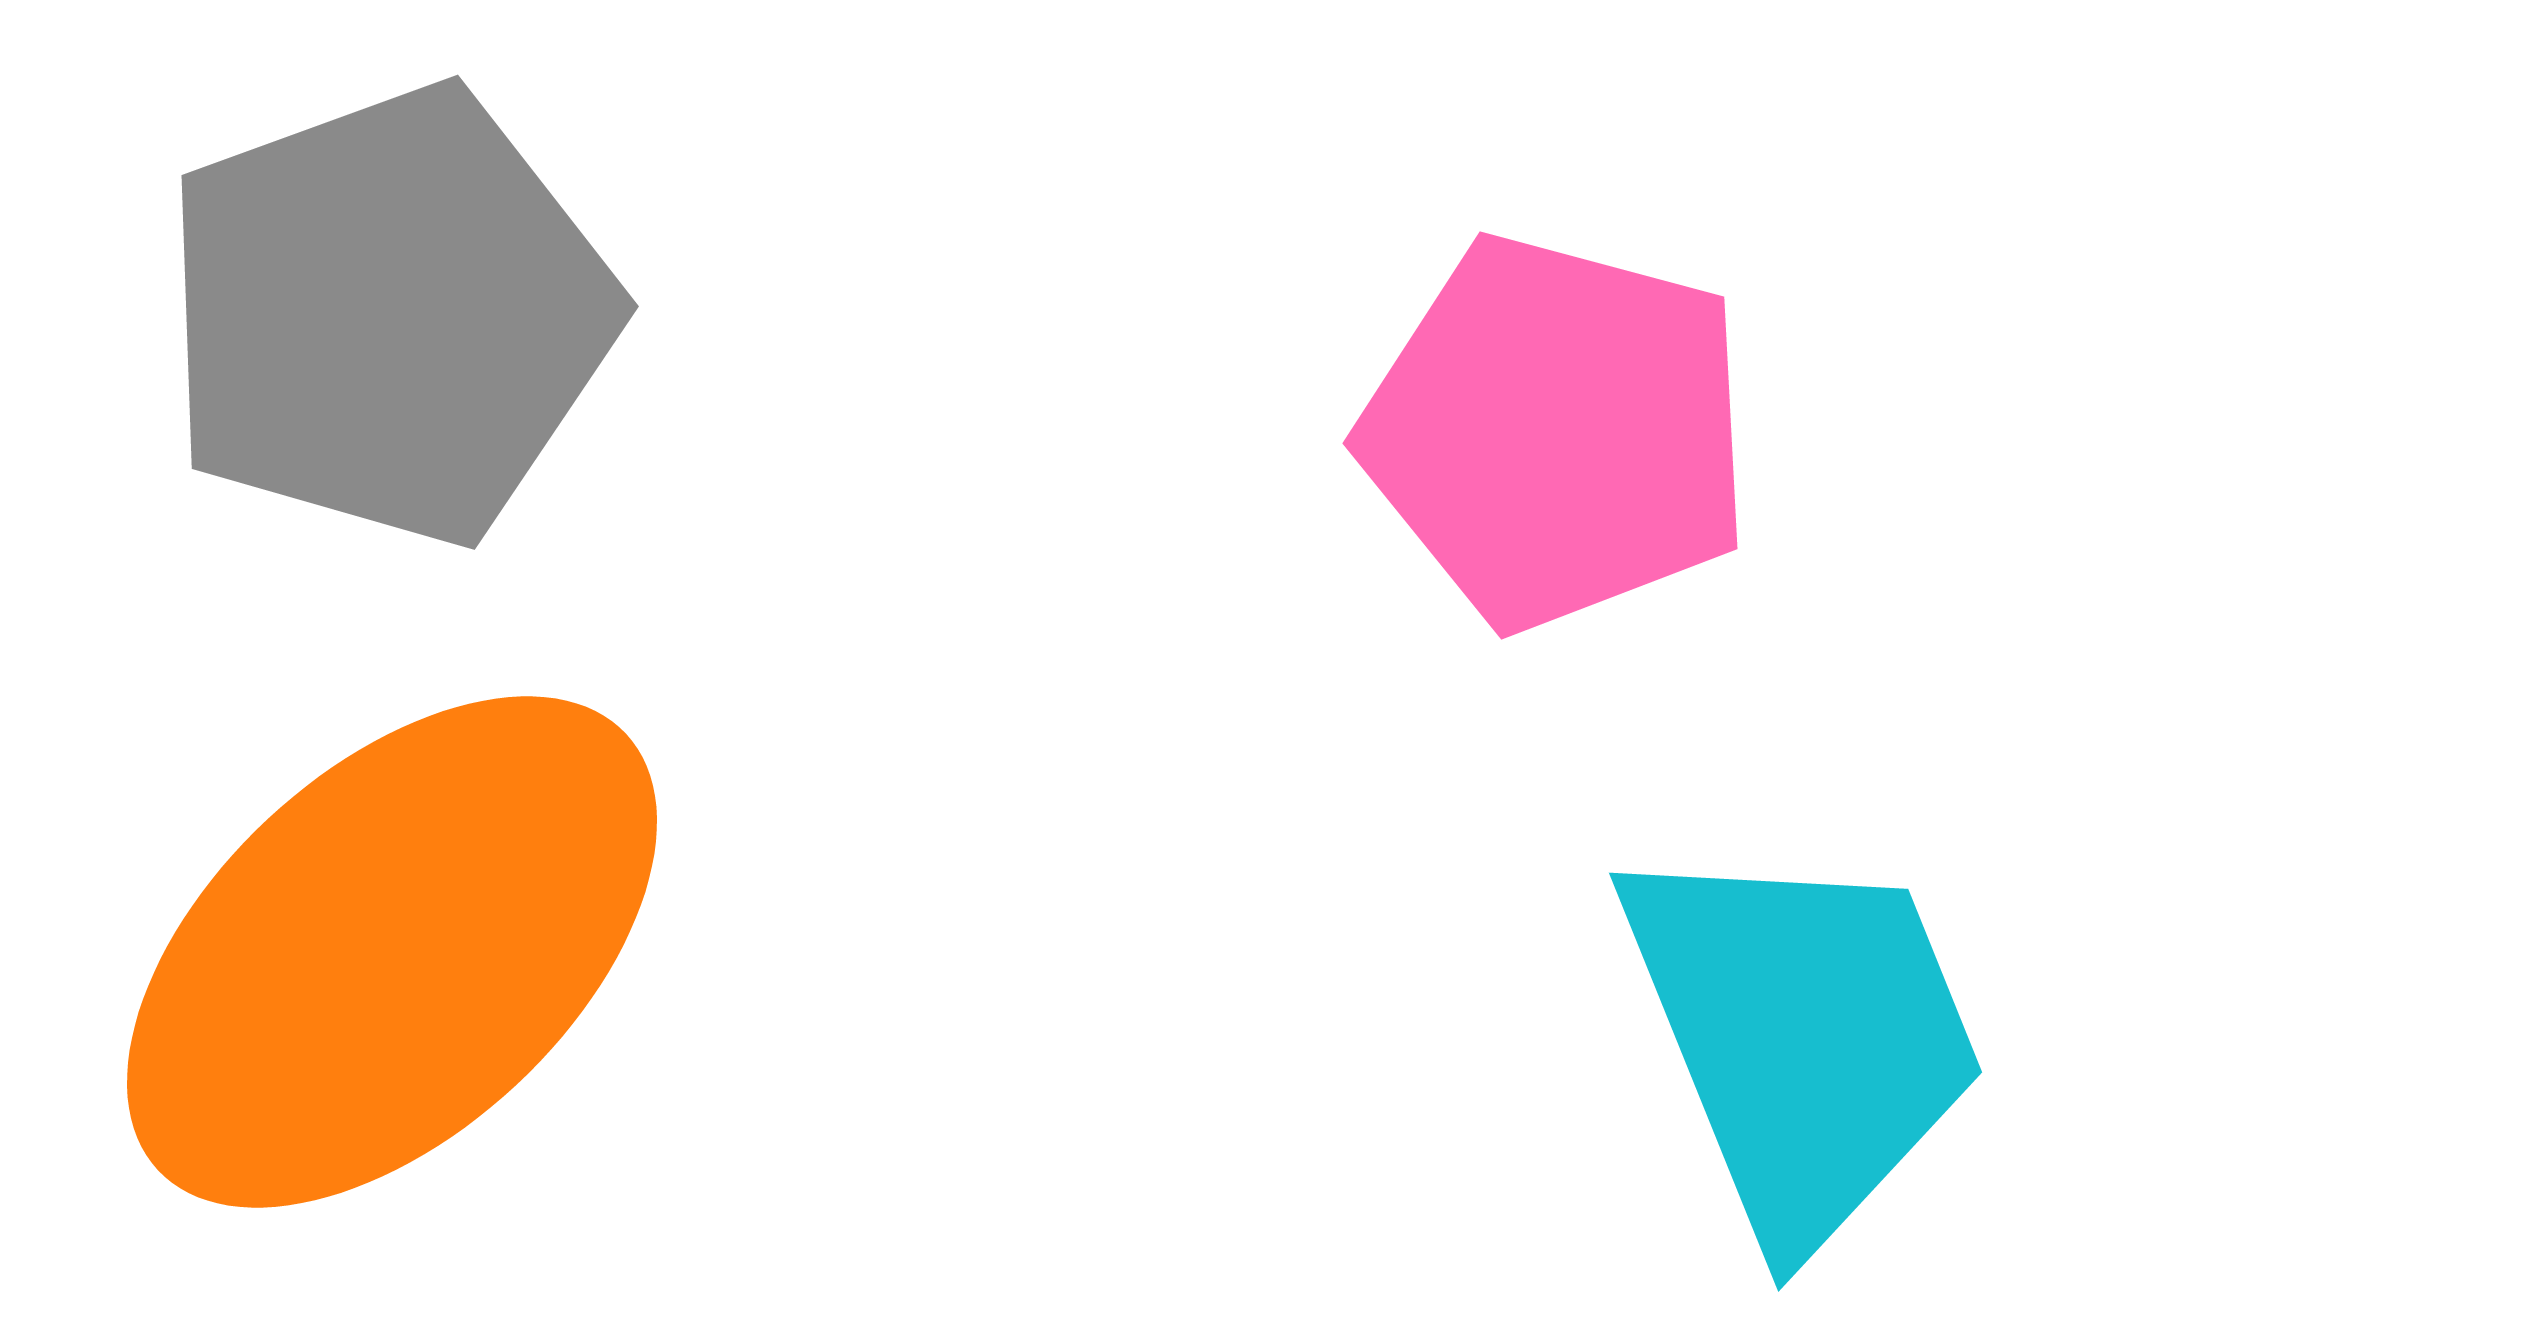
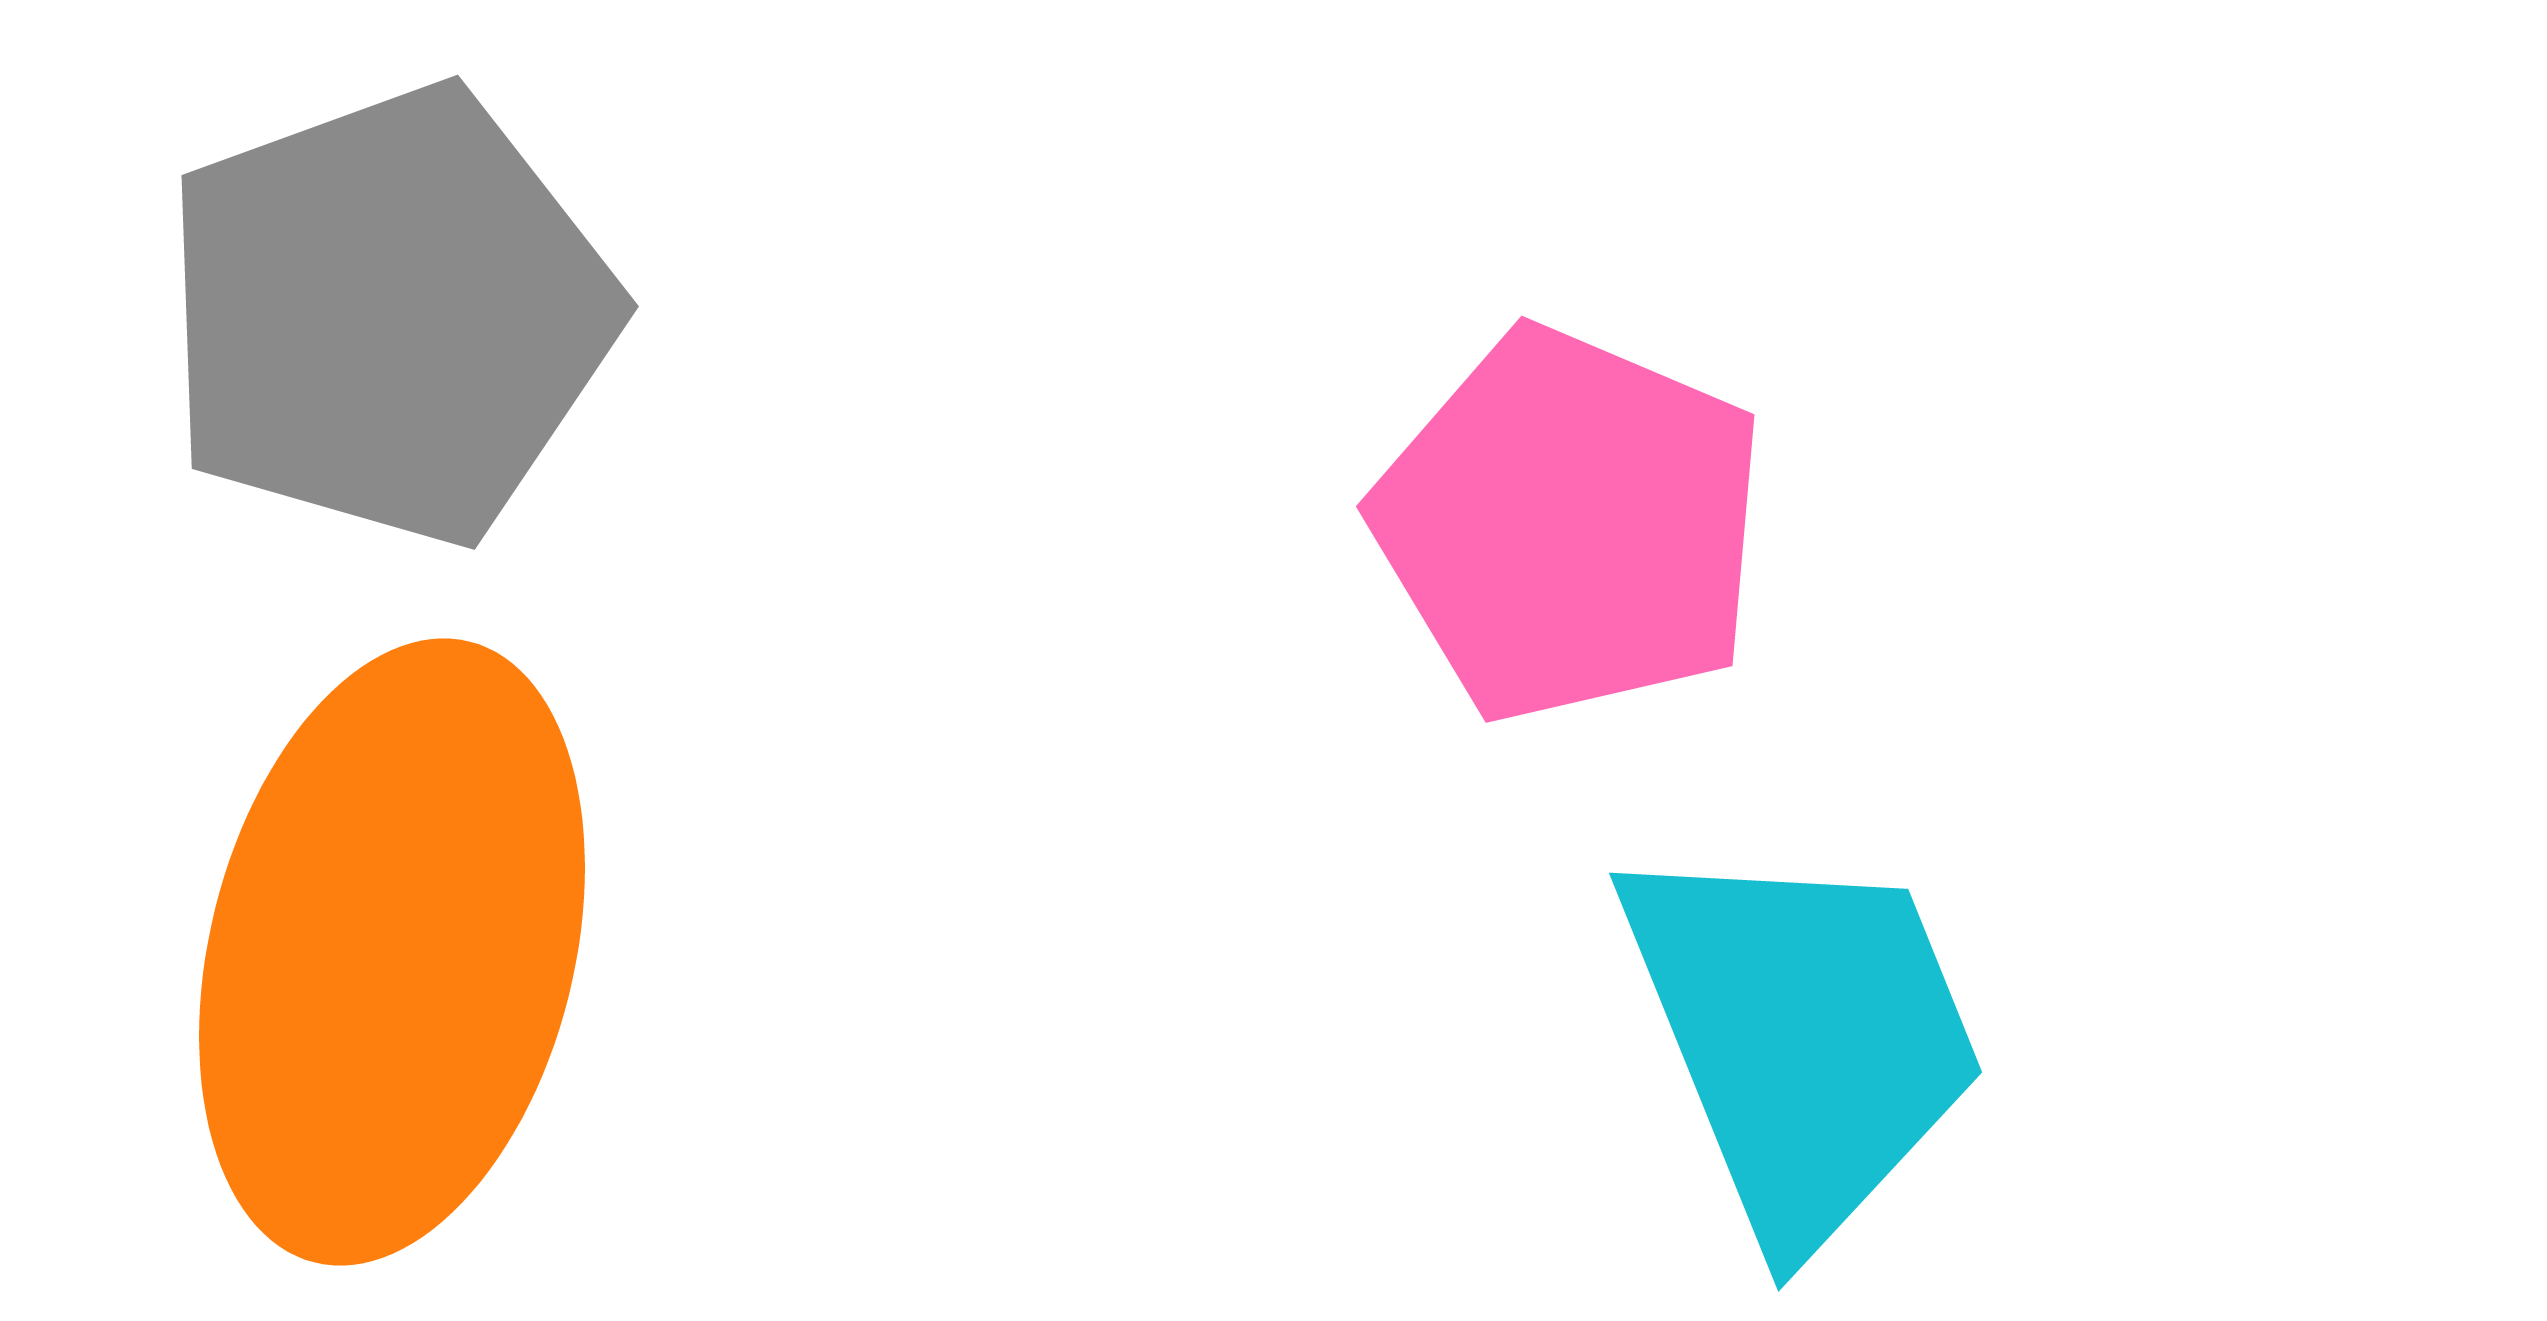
pink pentagon: moved 13 px right, 93 px down; rotated 8 degrees clockwise
orange ellipse: rotated 33 degrees counterclockwise
